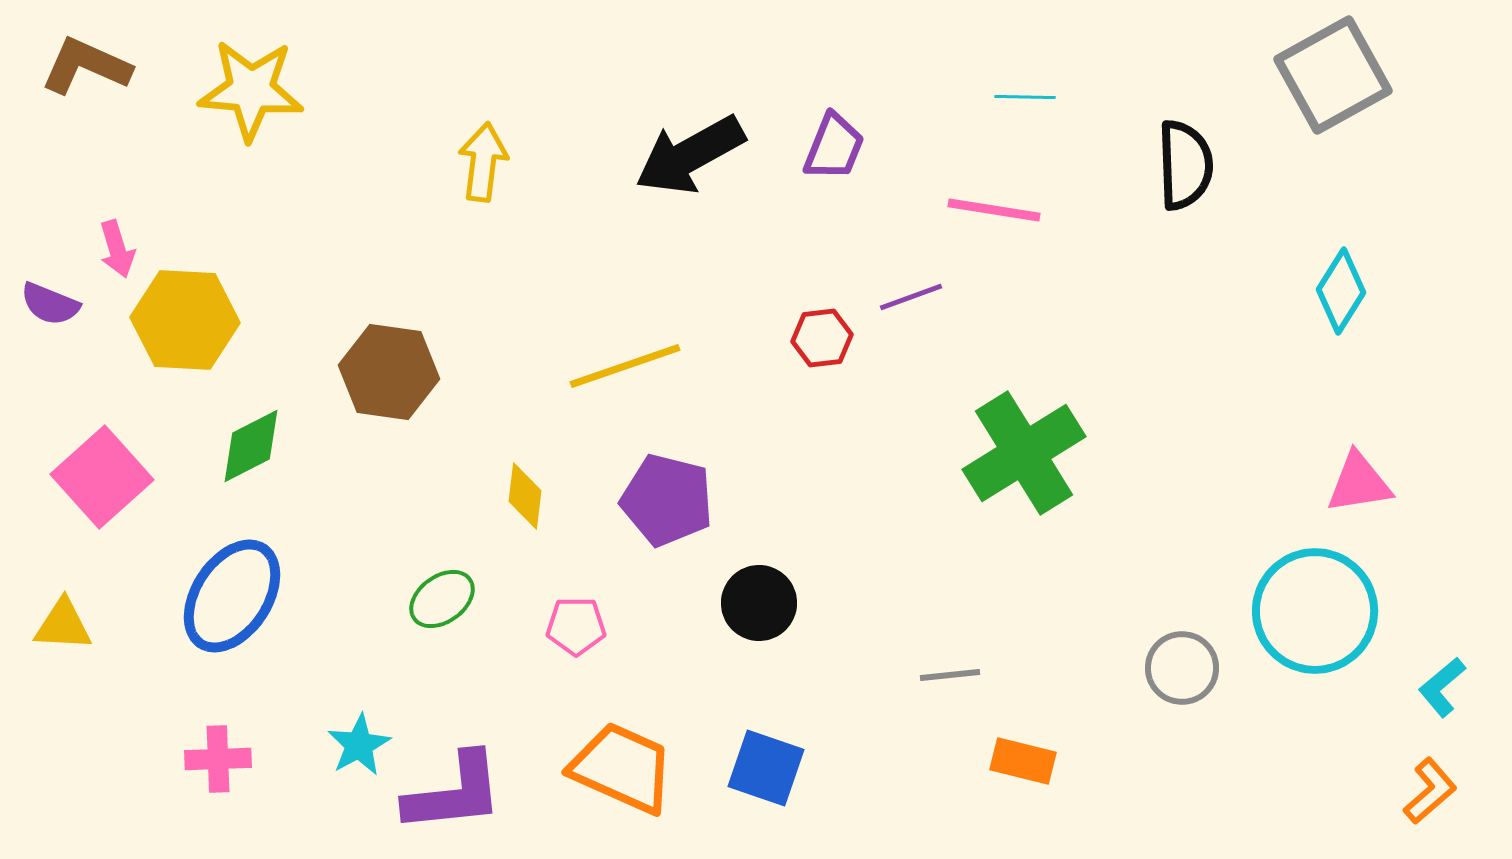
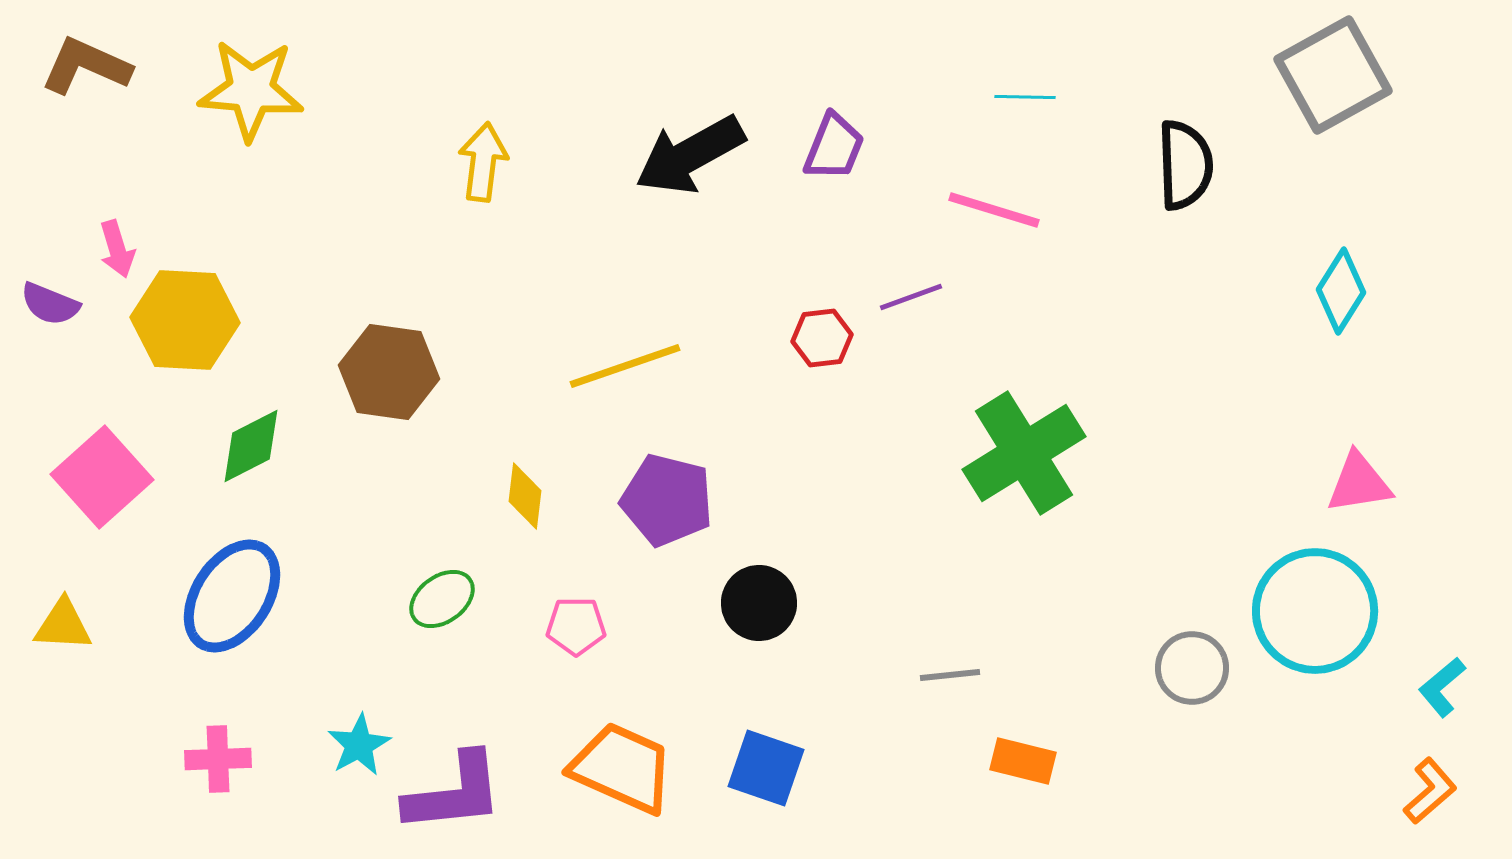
pink line: rotated 8 degrees clockwise
gray circle: moved 10 px right
